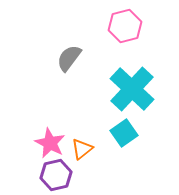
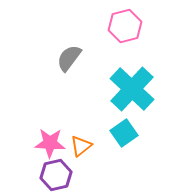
pink star: rotated 24 degrees counterclockwise
orange triangle: moved 1 px left, 3 px up
